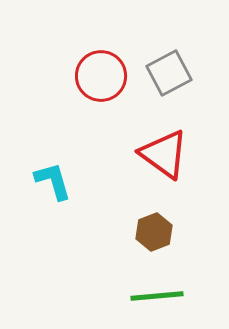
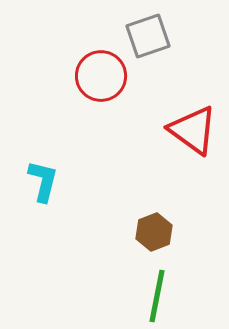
gray square: moved 21 px left, 37 px up; rotated 9 degrees clockwise
red triangle: moved 29 px right, 24 px up
cyan L-shape: moved 10 px left; rotated 30 degrees clockwise
green line: rotated 74 degrees counterclockwise
